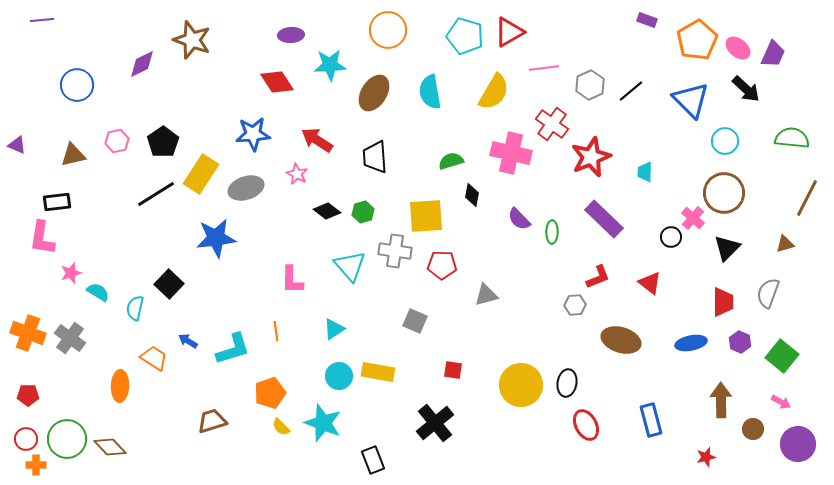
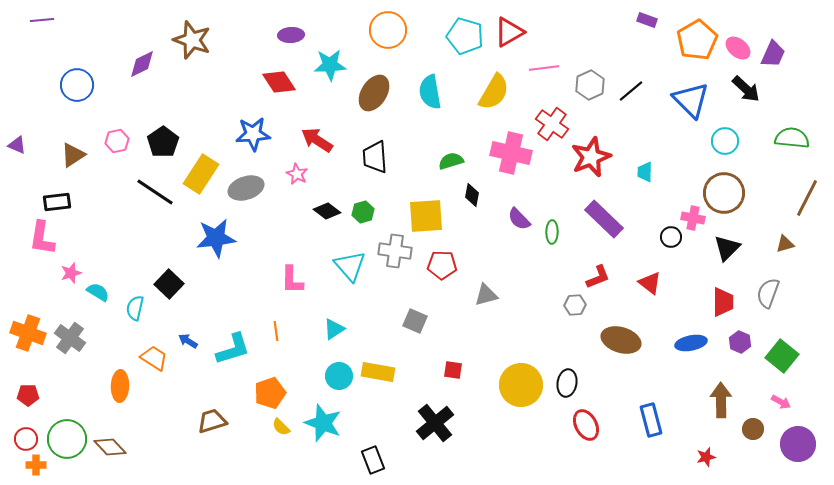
red diamond at (277, 82): moved 2 px right
brown triangle at (73, 155): rotated 20 degrees counterclockwise
black line at (156, 194): moved 1 px left, 2 px up; rotated 66 degrees clockwise
pink cross at (693, 218): rotated 30 degrees counterclockwise
